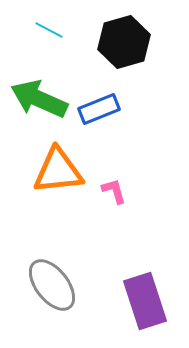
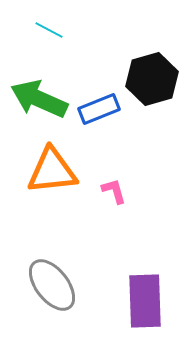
black hexagon: moved 28 px right, 37 px down
orange triangle: moved 6 px left
purple rectangle: rotated 16 degrees clockwise
